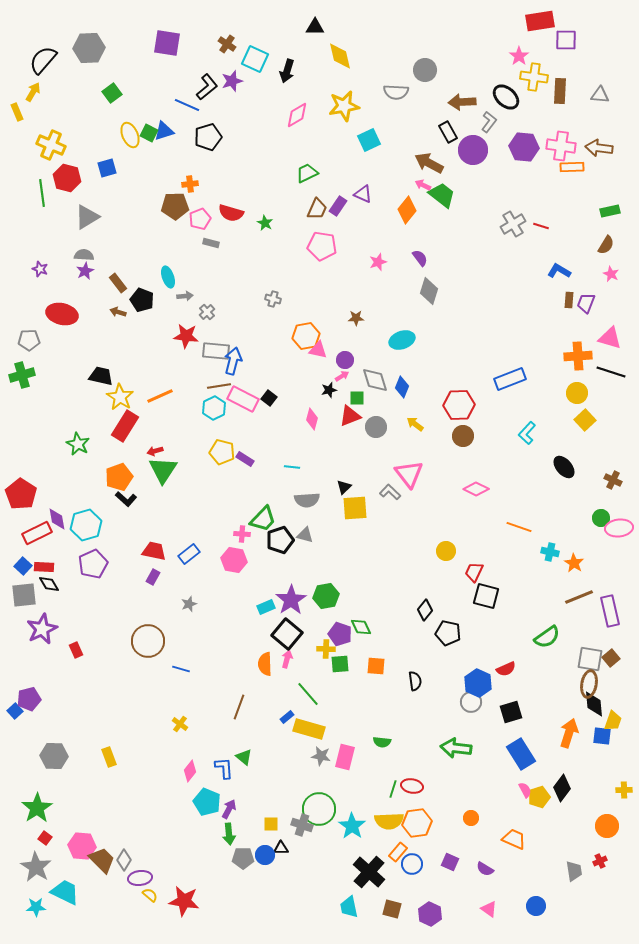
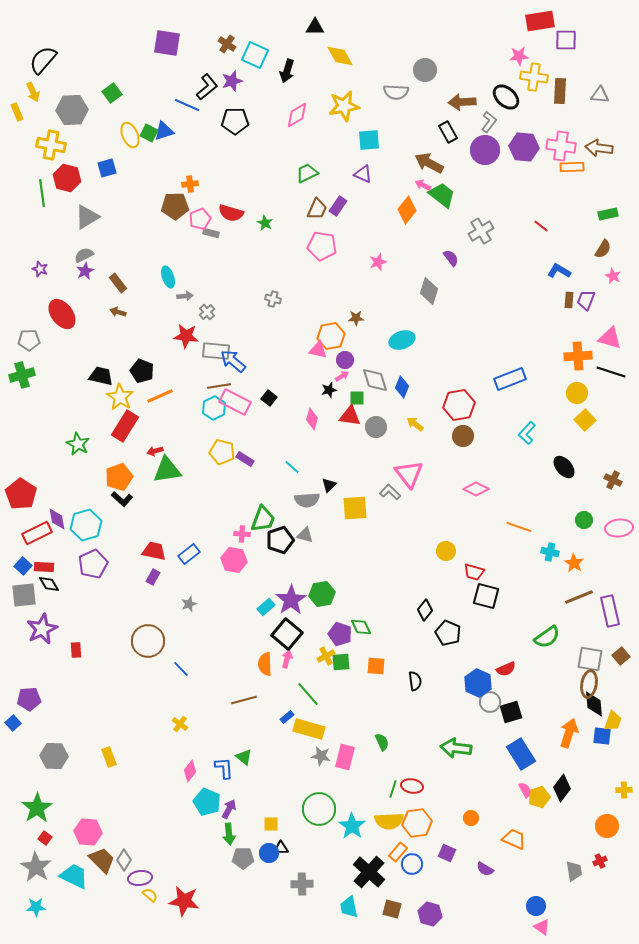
gray hexagon at (89, 48): moved 17 px left, 62 px down
yellow diamond at (340, 56): rotated 16 degrees counterclockwise
pink star at (519, 56): rotated 30 degrees clockwise
cyan square at (255, 59): moved 4 px up
yellow arrow at (33, 92): rotated 126 degrees clockwise
black pentagon at (208, 137): moved 27 px right, 16 px up; rotated 16 degrees clockwise
cyan square at (369, 140): rotated 20 degrees clockwise
yellow cross at (51, 145): rotated 12 degrees counterclockwise
purple circle at (473, 150): moved 12 px right
purple triangle at (363, 194): moved 20 px up
green rectangle at (610, 211): moved 2 px left, 3 px down
gray cross at (513, 224): moved 32 px left, 7 px down
red line at (541, 226): rotated 21 degrees clockwise
gray rectangle at (211, 243): moved 10 px up
brown semicircle at (606, 245): moved 3 px left, 4 px down
gray semicircle at (84, 255): rotated 30 degrees counterclockwise
purple semicircle at (420, 258): moved 31 px right
pink star at (611, 274): moved 2 px right, 2 px down
black pentagon at (142, 300): moved 71 px down
purple trapezoid at (586, 303): moved 3 px up
red ellipse at (62, 314): rotated 40 degrees clockwise
orange hexagon at (306, 336): moved 25 px right
blue arrow at (233, 361): rotated 64 degrees counterclockwise
pink rectangle at (243, 399): moved 8 px left, 3 px down
red hexagon at (459, 405): rotated 8 degrees counterclockwise
red triangle at (350, 416): rotated 30 degrees clockwise
cyan line at (292, 467): rotated 35 degrees clockwise
green triangle at (163, 470): moved 4 px right; rotated 48 degrees clockwise
black triangle at (344, 487): moved 15 px left, 2 px up
black L-shape at (126, 499): moved 4 px left
green circle at (601, 518): moved 17 px left, 2 px down
green trapezoid at (263, 519): rotated 24 degrees counterclockwise
red trapezoid at (474, 572): rotated 100 degrees counterclockwise
green hexagon at (326, 596): moved 4 px left, 2 px up
cyan rectangle at (266, 607): rotated 18 degrees counterclockwise
black pentagon at (448, 633): rotated 10 degrees clockwise
yellow cross at (326, 649): moved 7 px down; rotated 30 degrees counterclockwise
red rectangle at (76, 650): rotated 21 degrees clockwise
brown square at (611, 658): moved 10 px right, 2 px up
green square at (340, 664): moved 1 px right, 2 px up
blue line at (181, 669): rotated 30 degrees clockwise
purple pentagon at (29, 699): rotated 10 degrees clockwise
gray circle at (471, 702): moved 19 px right
brown line at (239, 707): moved 5 px right, 7 px up; rotated 55 degrees clockwise
blue square at (15, 711): moved 2 px left, 12 px down
green semicircle at (382, 742): rotated 120 degrees counterclockwise
gray cross at (302, 825): moved 59 px down; rotated 20 degrees counterclockwise
pink hexagon at (82, 846): moved 6 px right, 14 px up
blue circle at (265, 855): moved 4 px right, 2 px up
purple square at (450, 862): moved 3 px left, 9 px up
cyan trapezoid at (65, 892): moved 9 px right, 16 px up
pink triangle at (489, 909): moved 53 px right, 18 px down
purple hexagon at (430, 914): rotated 10 degrees counterclockwise
